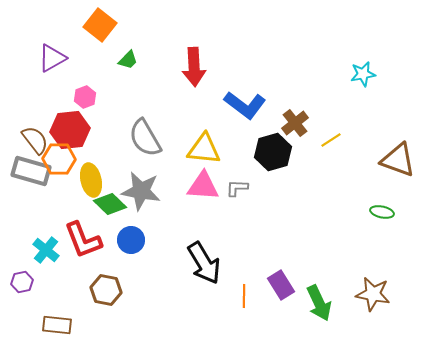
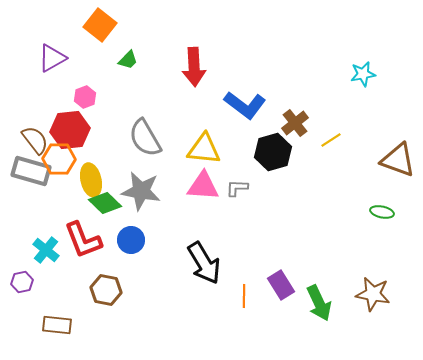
green diamond: moved 5 px left, 1 px up
